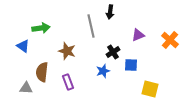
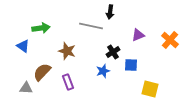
gray line: rotated 65 degrees counterclockwise
brown semicircle: rotated 36 degrees clockwise
